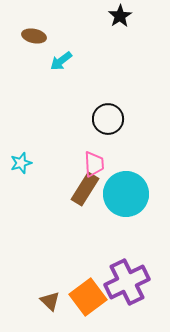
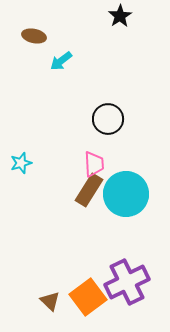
brown rectangle: moved 4 px right, 1 px down
